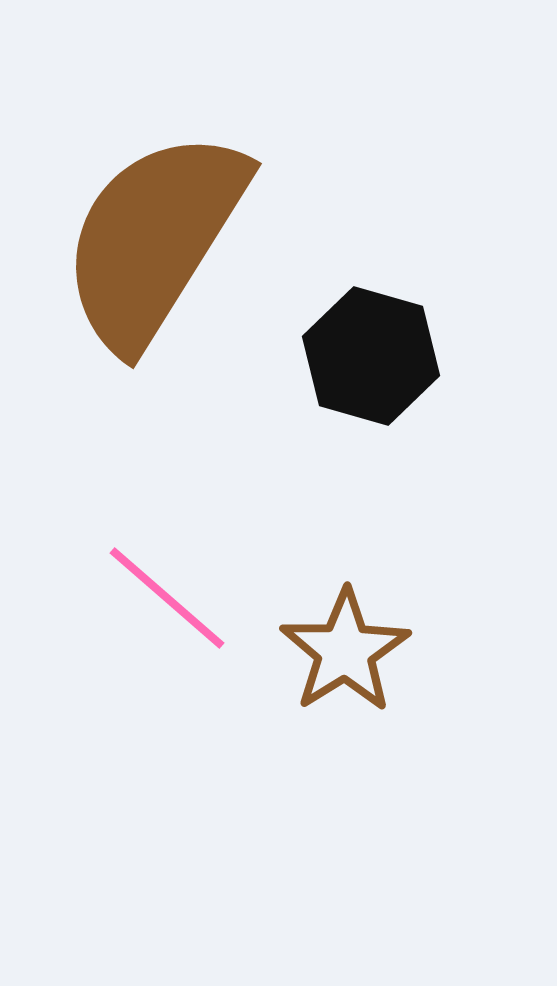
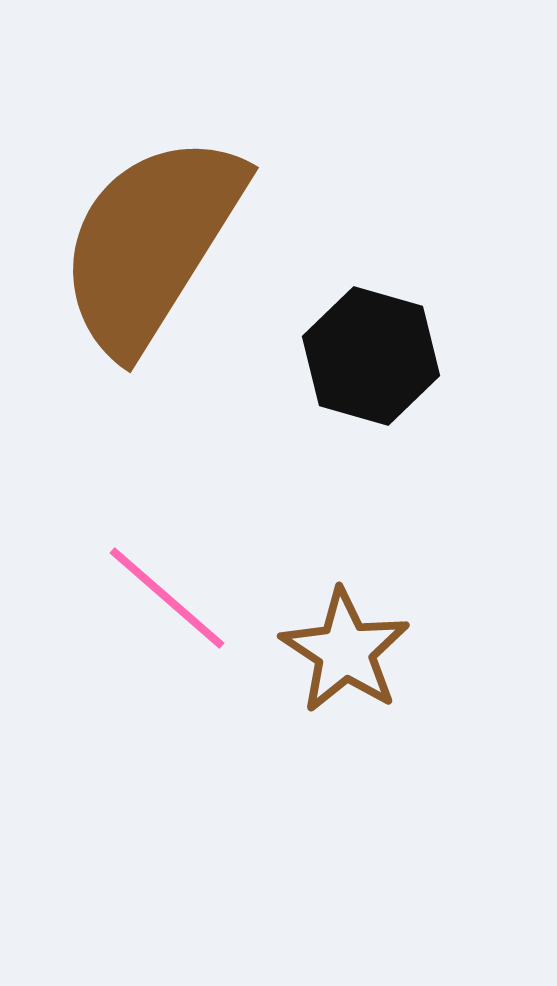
brown semicircle: moved 3 px left, 4 px down
brown star: rotated 7 degrees counterclockwise
